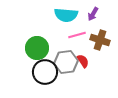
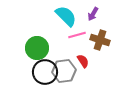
cyan semicircle: moved 1 px down; rotated 140 degrees counterclockwise
gray hexagon: moved 2 px left, 9 px down
